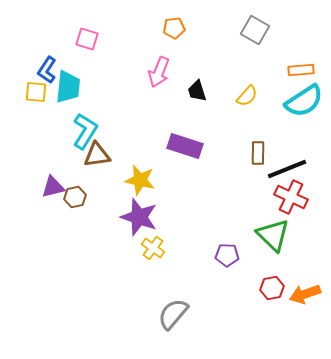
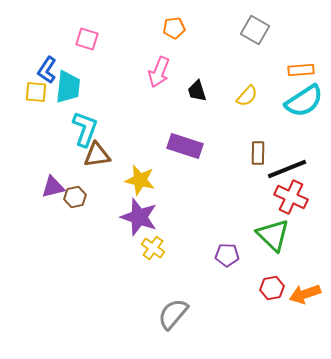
cyan L-shape: moved 2 px up; rotated 12 degrees counterclockwise
